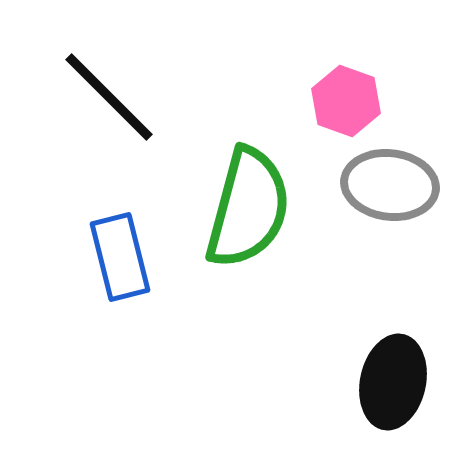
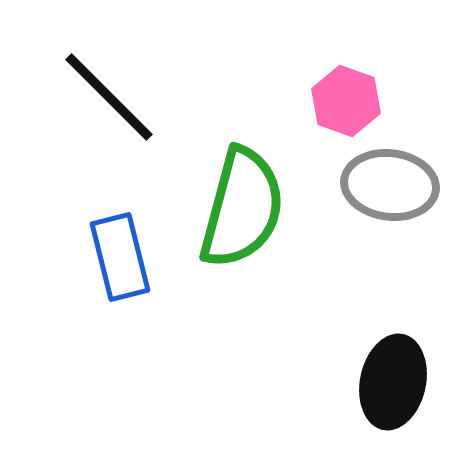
green semicircle: moved 6 px left
